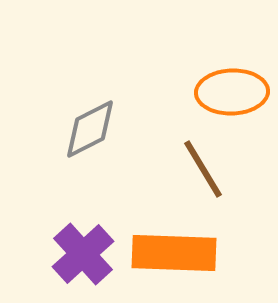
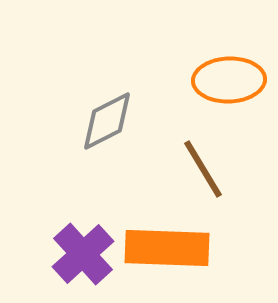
orange ellipse: moved 3 px left, 12 px up
gray diamond: moved 17 px right, 8 px up
orange rectangle: moved 7 px left, 5 px up
